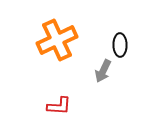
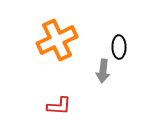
black ellipse: moved 1 px left, 2 px down
gray arrow: rotated 20 degrees counterclockwise
